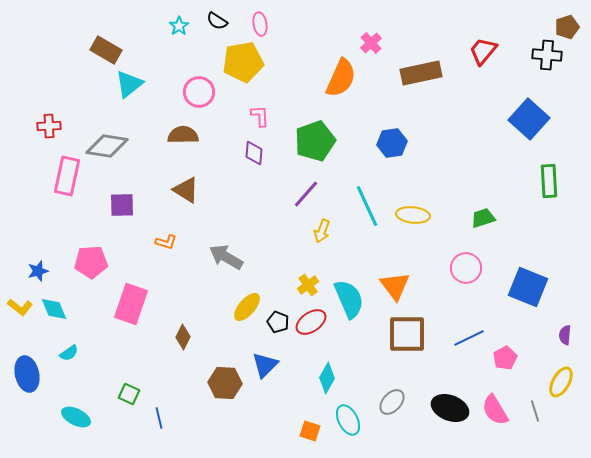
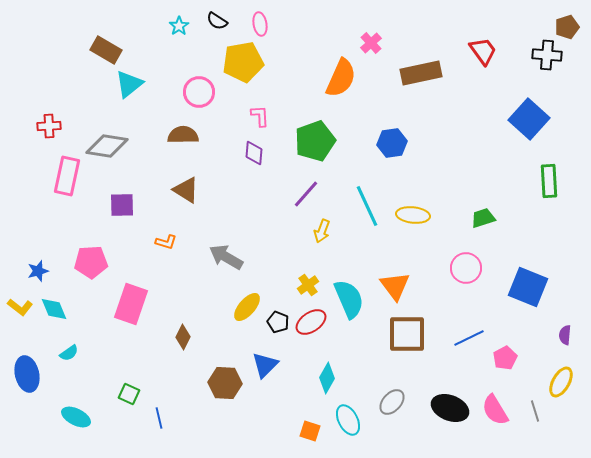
red trapezoid at (483, 51): rotated 104 degrees clockwise
